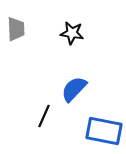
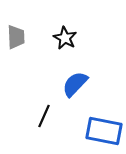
gray trapezoid: moved 8 px down
black star: moved 7 px left, 5 px down; rotated 20 degrees clockwise
blue semicircle: moved 1 px right, 5 px up
